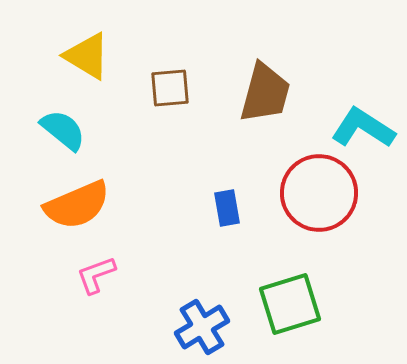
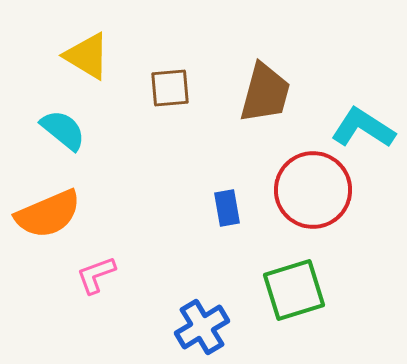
red circle: moved 6 px left, 3 px up
orange semicircle: moved 29 px left, 9 px down
green square: moved 4 px right, 14 px up
